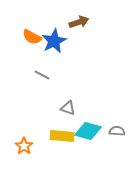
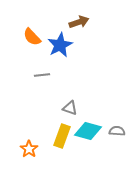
orange semicircle: rotated 18 degrees clockwise
blue star: moved 6 px right, 4 px down
gray line: rotated 35 degrees counterclockwise
gray triangle: moved 2 px right
yellow rectangle: rotated 75 degrees counterclockwise
orange star: moved 5 px right, 3 px down
